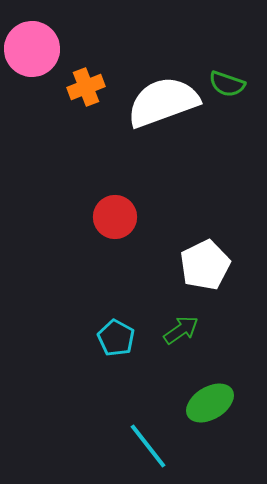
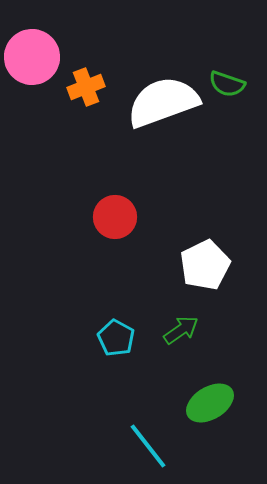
pink circle: moved 8 px down
